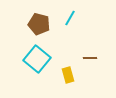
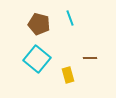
cyan line: rotated 49 degrees counterclockwise
